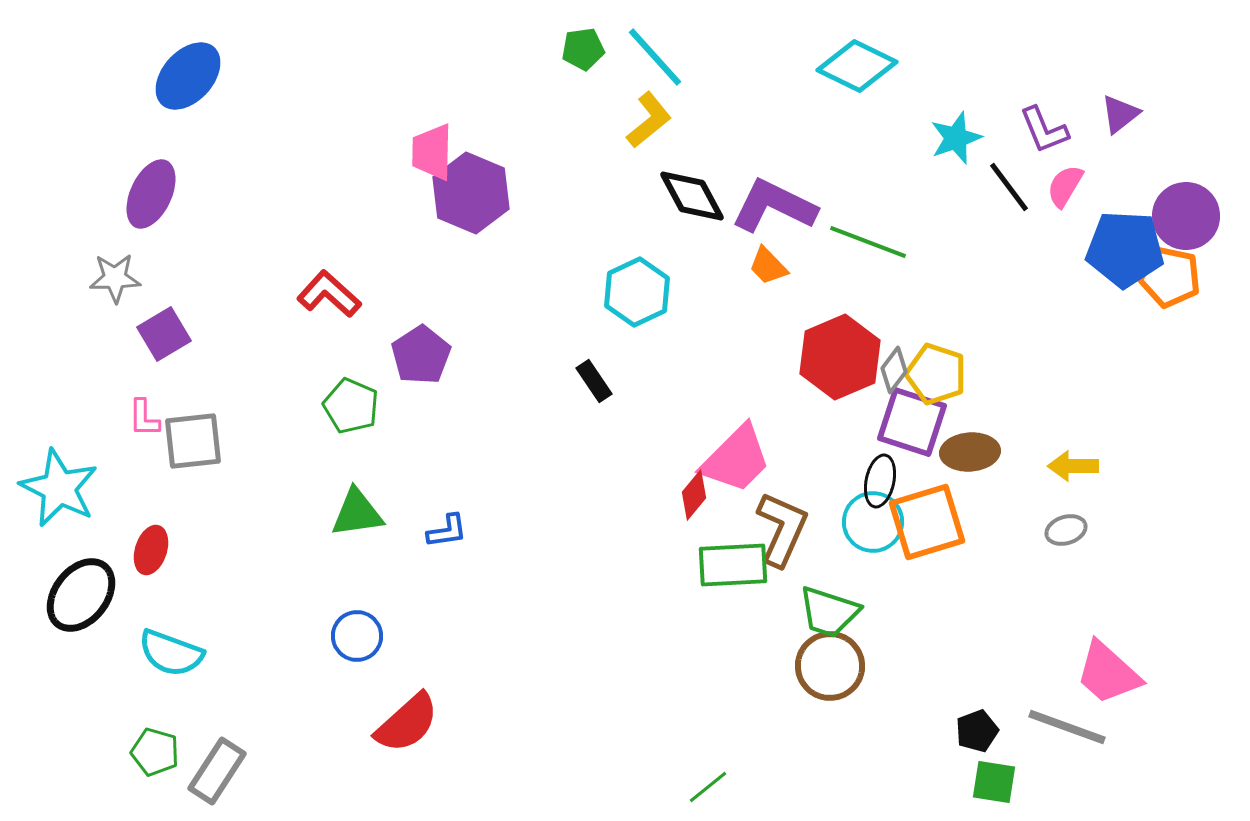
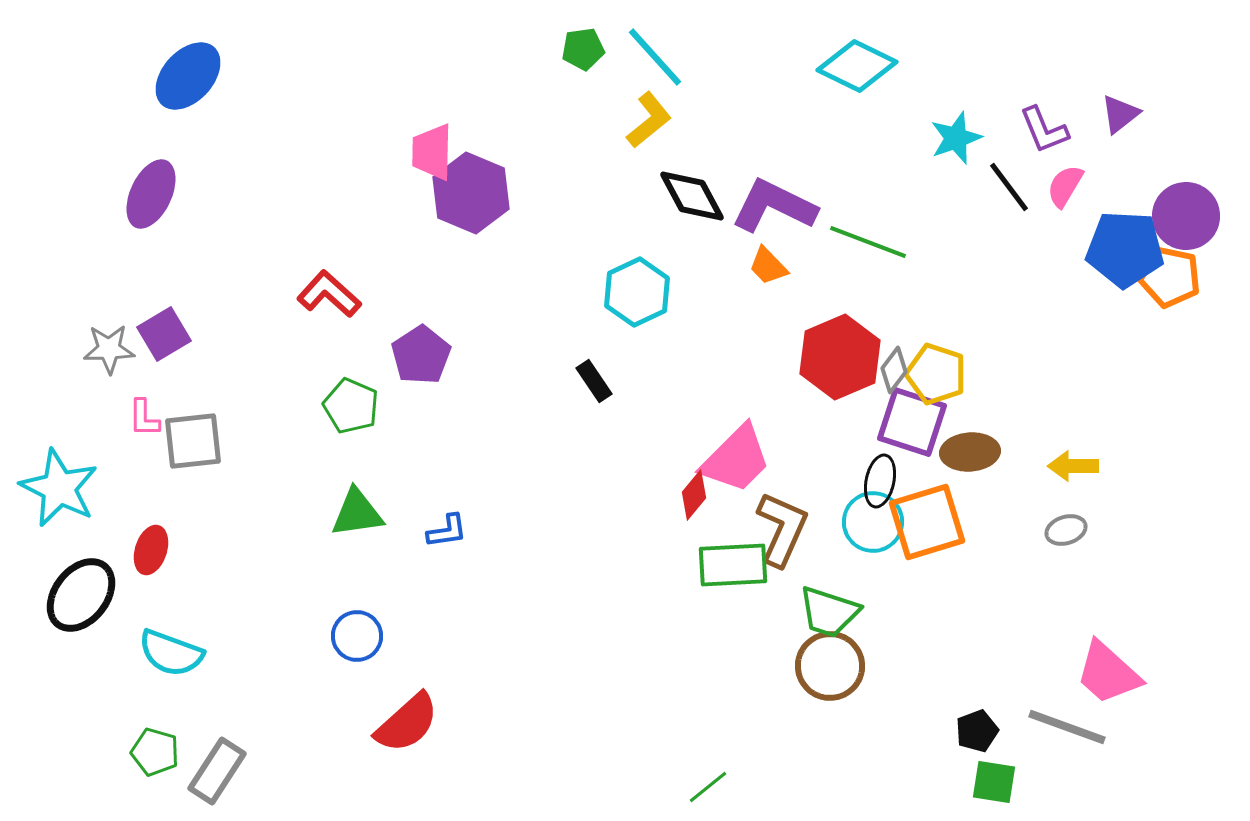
gray star at (115, 278): moved 6 px left, 71 px down
